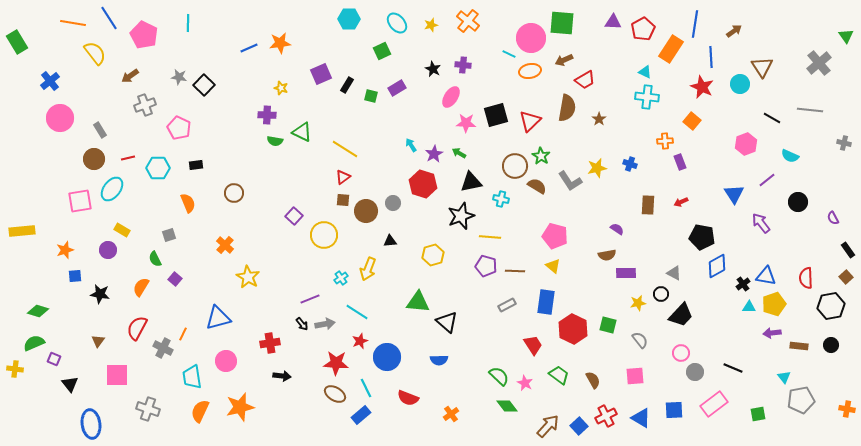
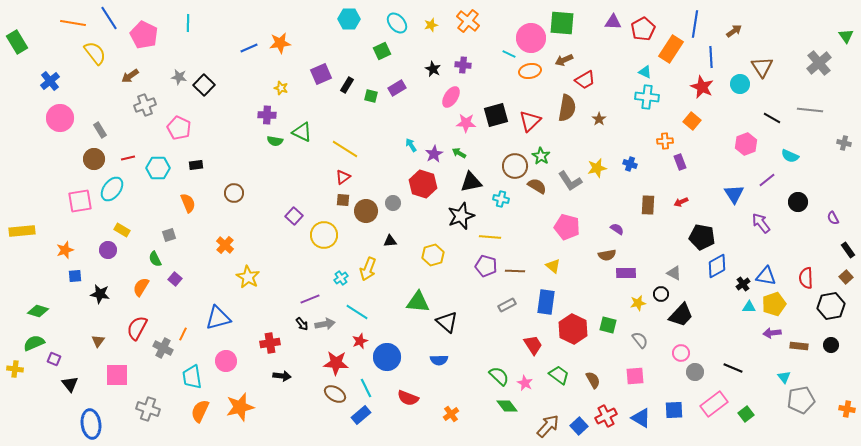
pink pentagon at (555, 236): moved 12 px right, 9 px up
green square at (758, 414): moved 12 px left; rotated 28 degrees counterclockwise
